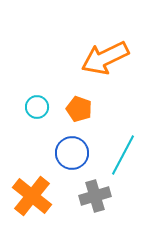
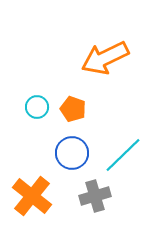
orange pentagon: moved 6 px left
cyan line: rotated 18 degrees clockwise
